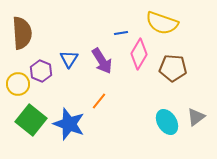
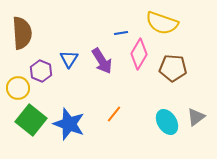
yellow circle: moved 4 px down
orange line: moved 15 px right, 13 px down
